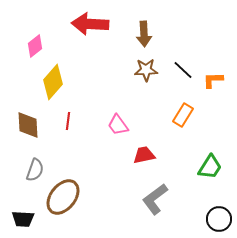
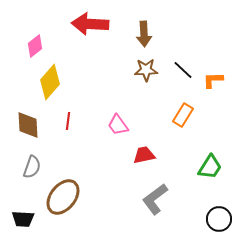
yellow diamond: moved 3 px left
gray semicircle: moved 3 px left, 3 px up
